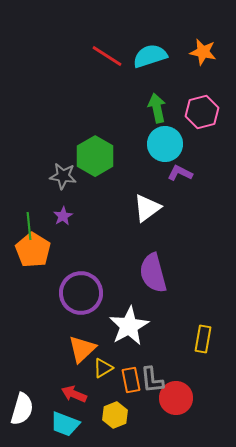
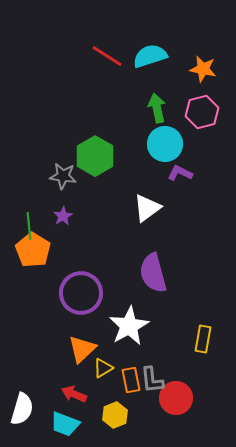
orange star: moved 17 px down
